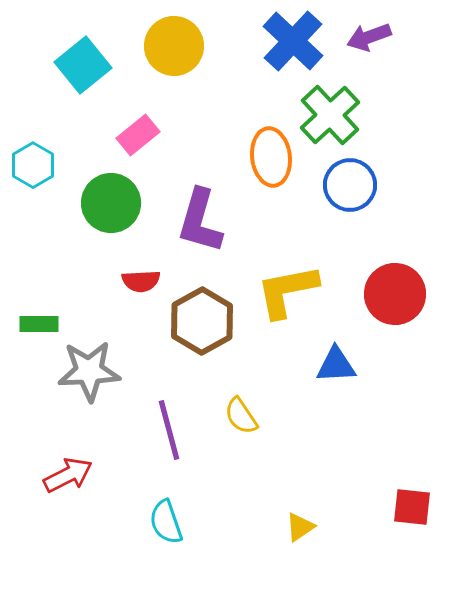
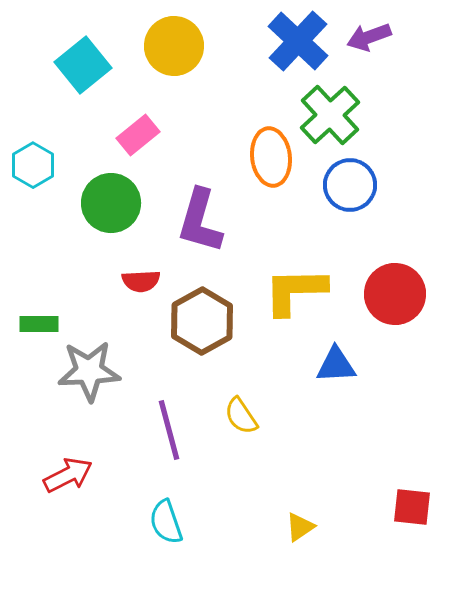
blue cross: moved 5 px right
yellow L-shape: moved 8 px right; rotated 10 degrees clockwise
